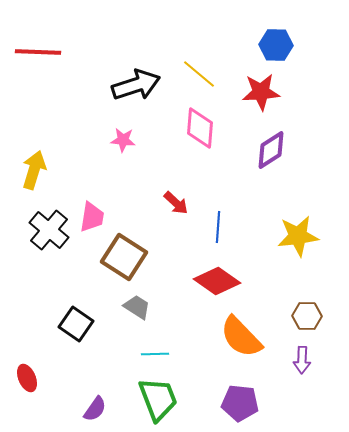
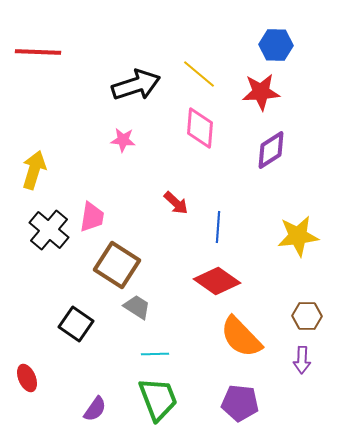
brown square: moved 7 px left, 8 px down
